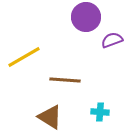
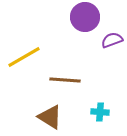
purple circle: moved 1 px left
